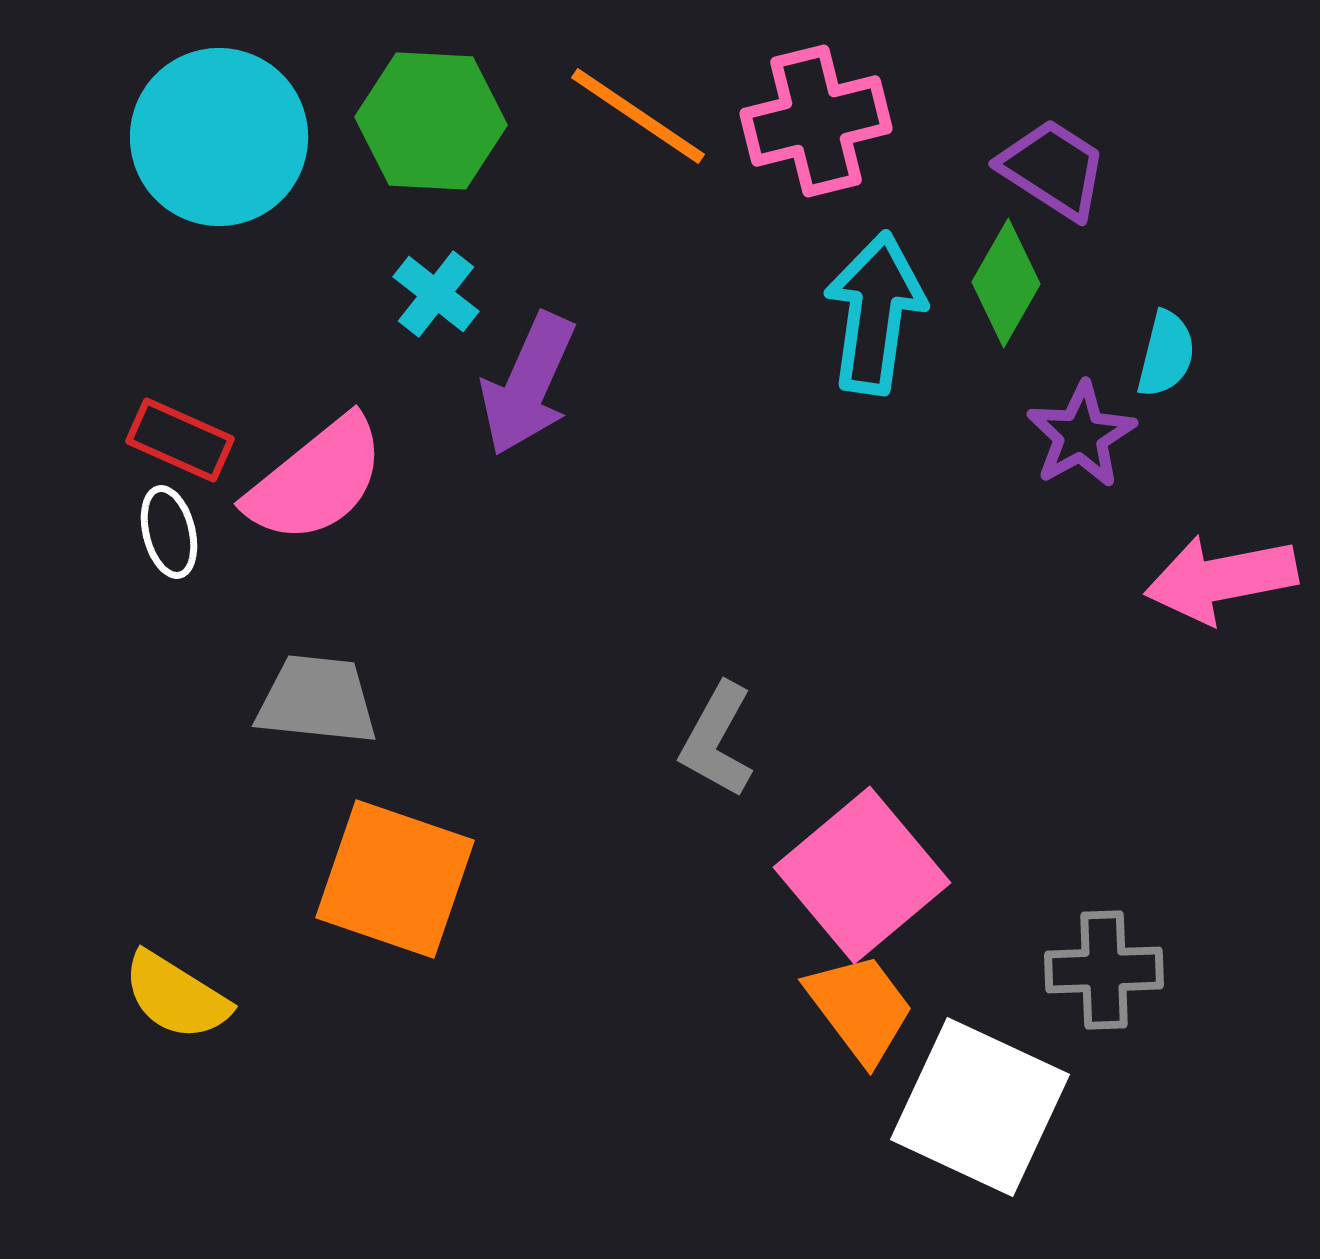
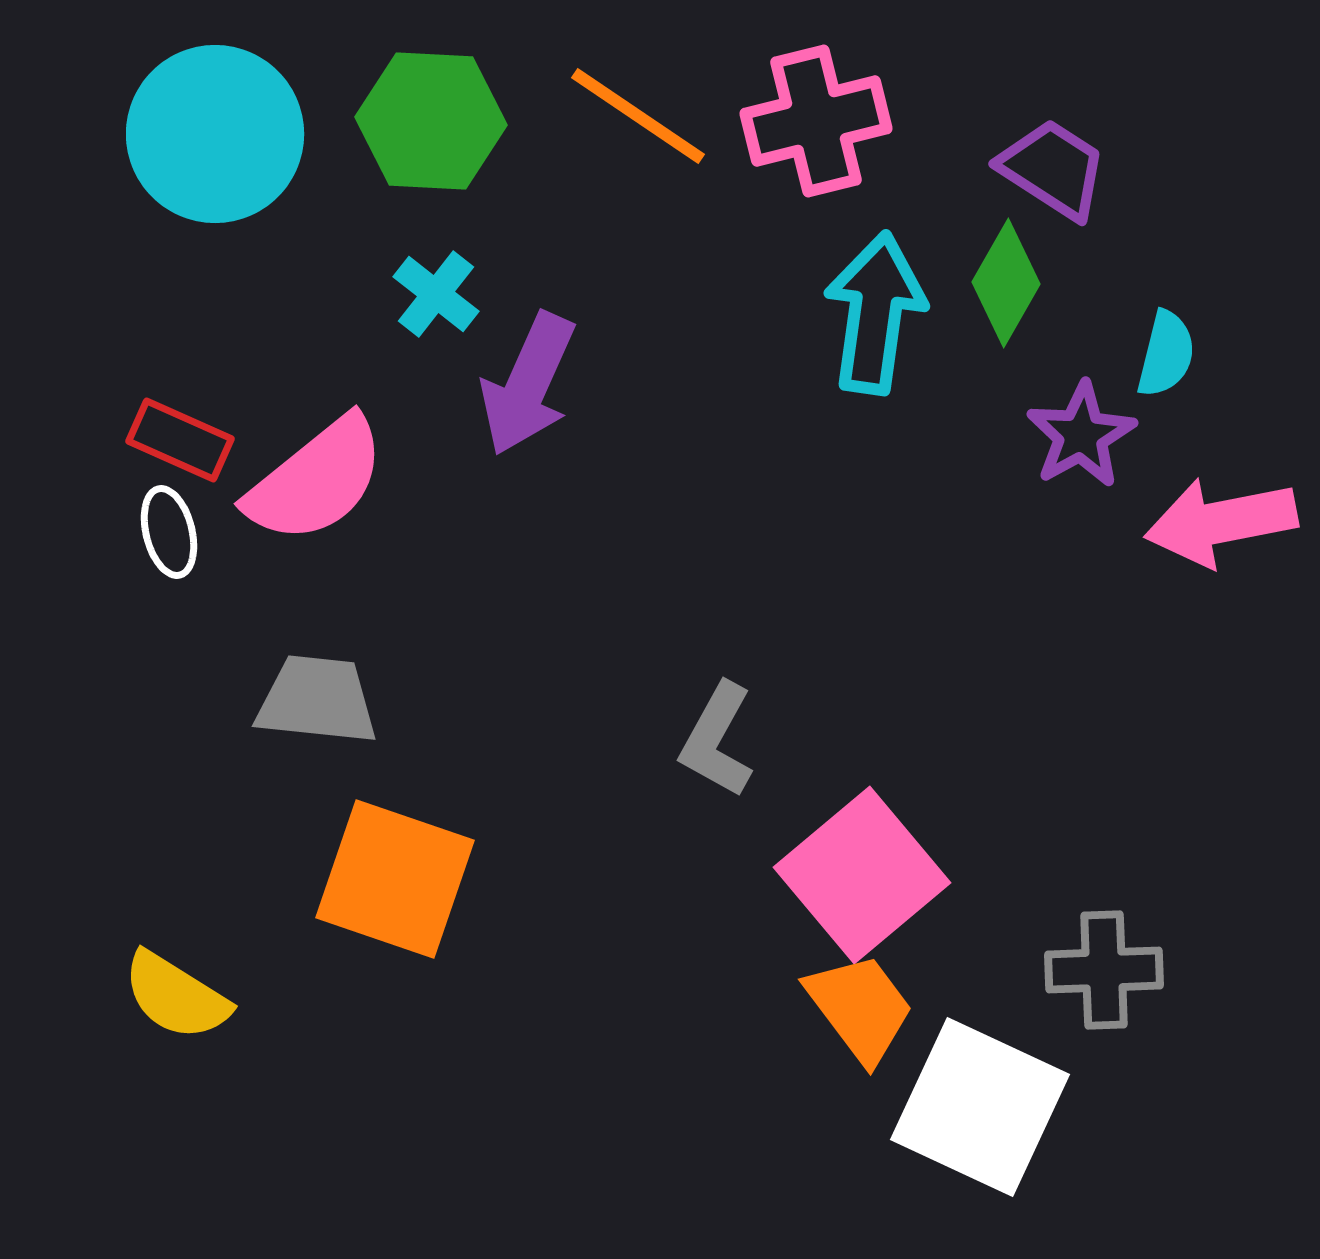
cyan circle: moved 4 px left, 3 px up
pink arrow: moved 57 px up
